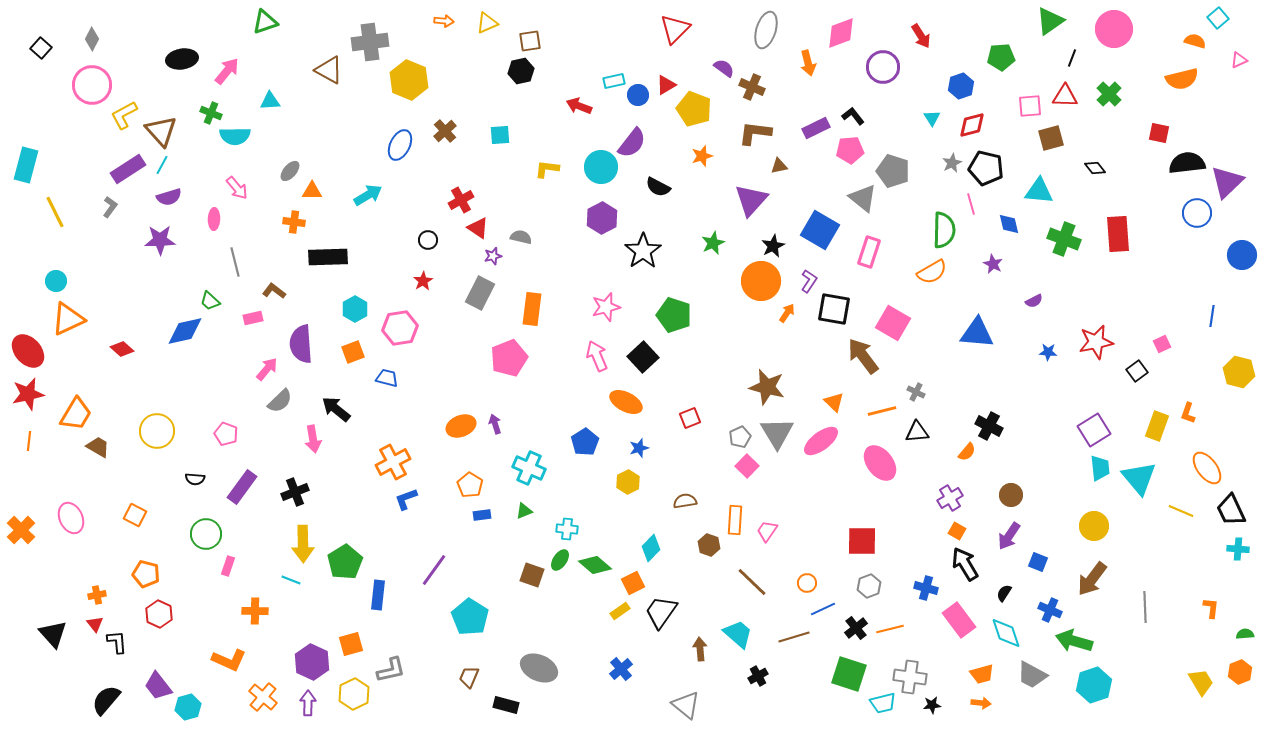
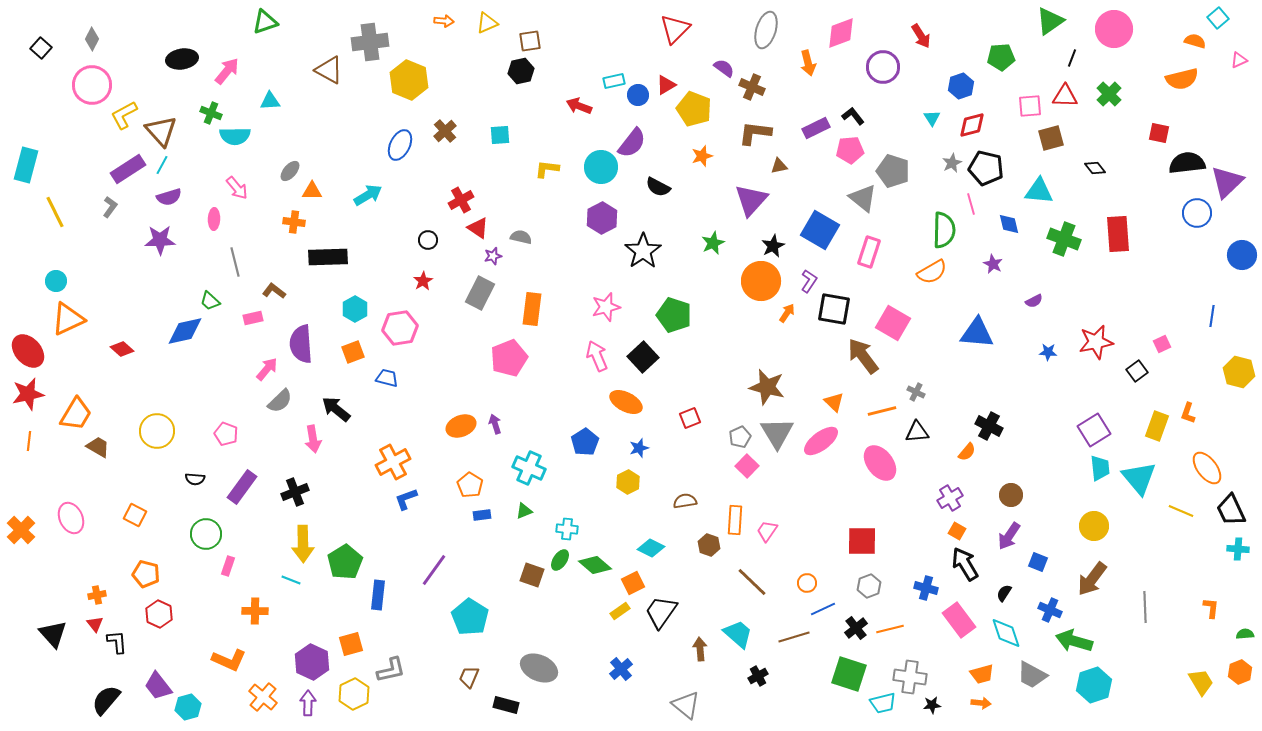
cyan diamond at (651, 548): rotated 72 degrees clockwise
